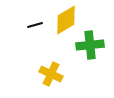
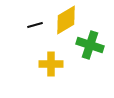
green cross: rotated 24 degrees clockwise
yellow cross: moved 10 px up; rotated 25 degrees counterclockwise
